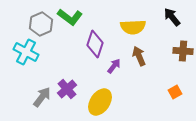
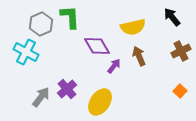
green L-shape: rotated 130 degrees counterclockwise
yellow semicircle: rotated 10 degrees counterclockwise
purple diamond: moved 2 px right, 2 px down; rotated 48 degrees counterclockwise
brown cross: moved 2 px left; rotated 30 degrees counterclockwise
orange square: moved 5 px right, 1 px up; rotated 16 degrees counterclockwise
gray arrow: moved 1 px left
